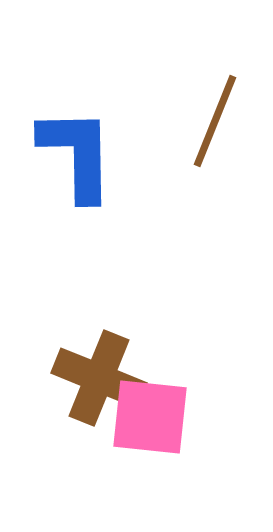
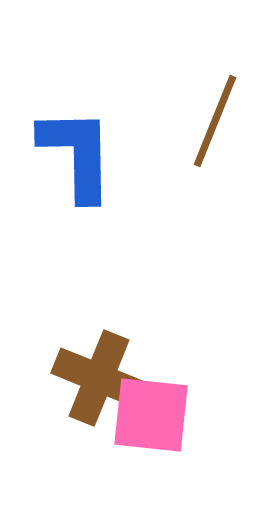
pink square: moved 1 px right, 2 px up
